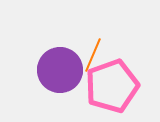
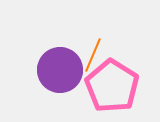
pink pentagon: rotated 20 degrees counterclockwise
